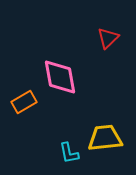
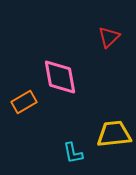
red triangle: moved 1 px right, 1 px up
yellow trapezoid: moved 9 px right, 4 px up
cyan L-shape: moved 4 px right
